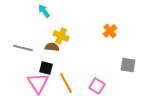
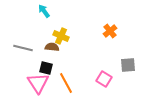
gray square: rotated 14 degrees counterclockwise
pink square: moved 7 px right, 7 px up
